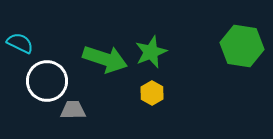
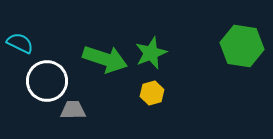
green star: moved 1 px down
yellow hexagon: rotated 15 degrees clockwise
